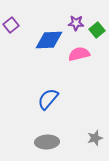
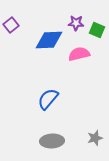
green square: rotated 28 degrees counterclockwise
gray ellipse: moved 5 px right, 1 px up
